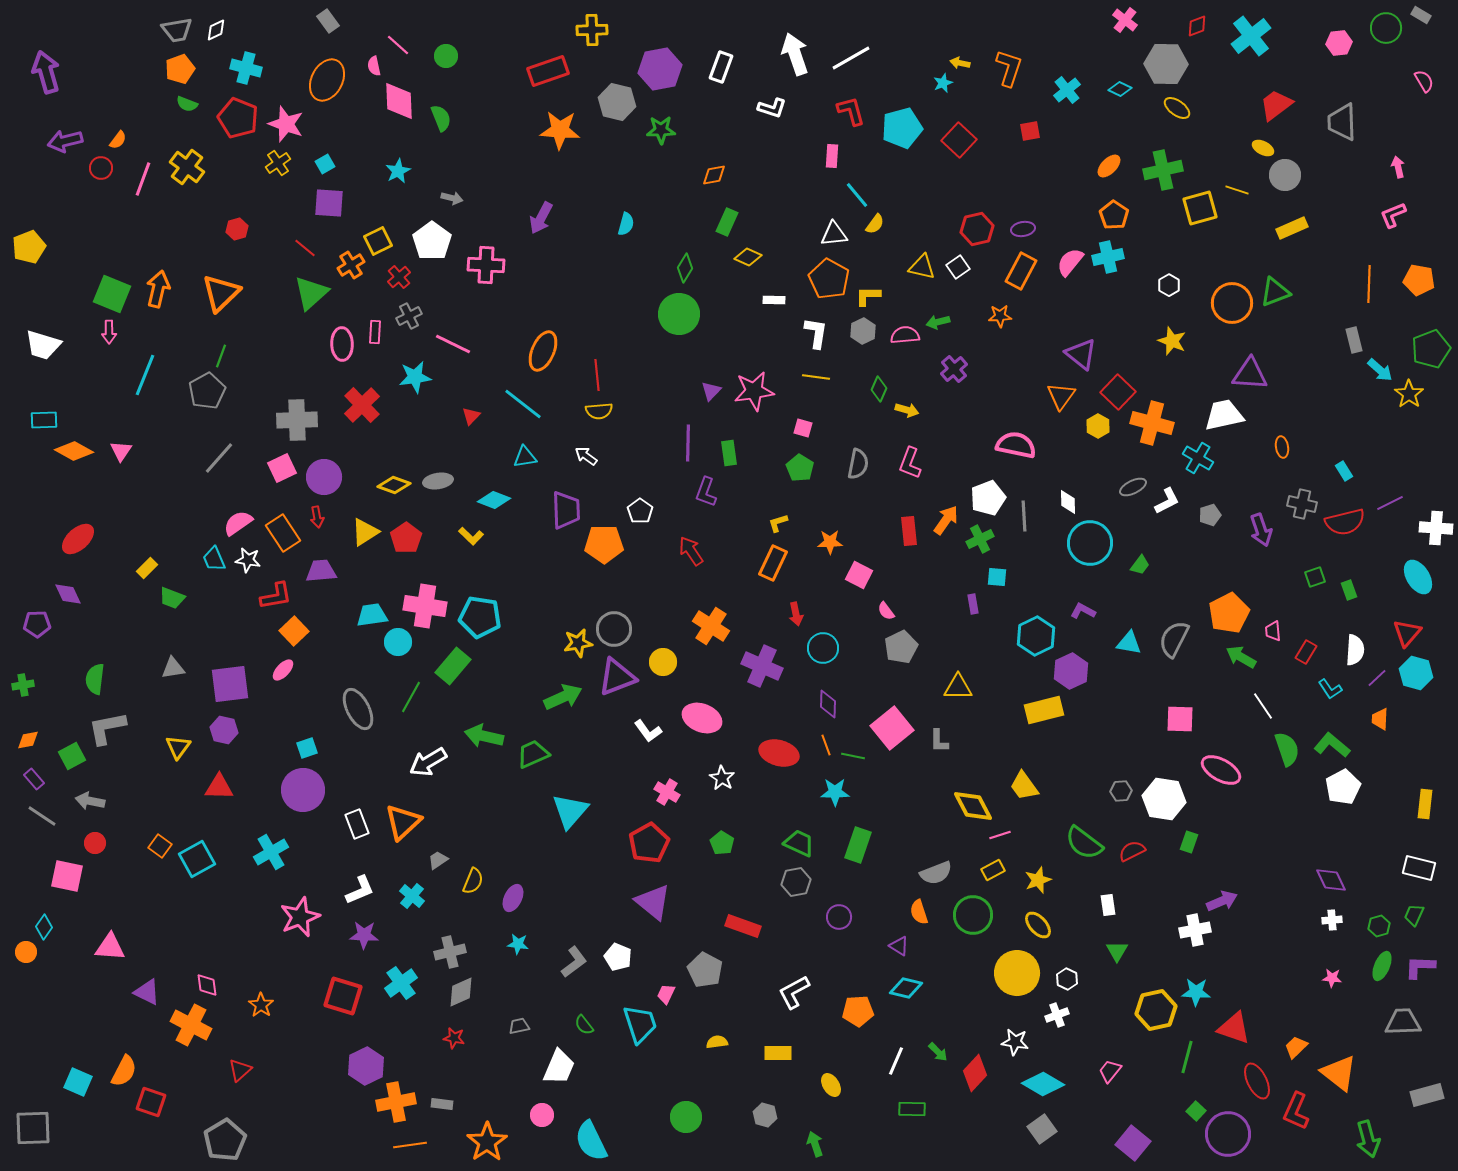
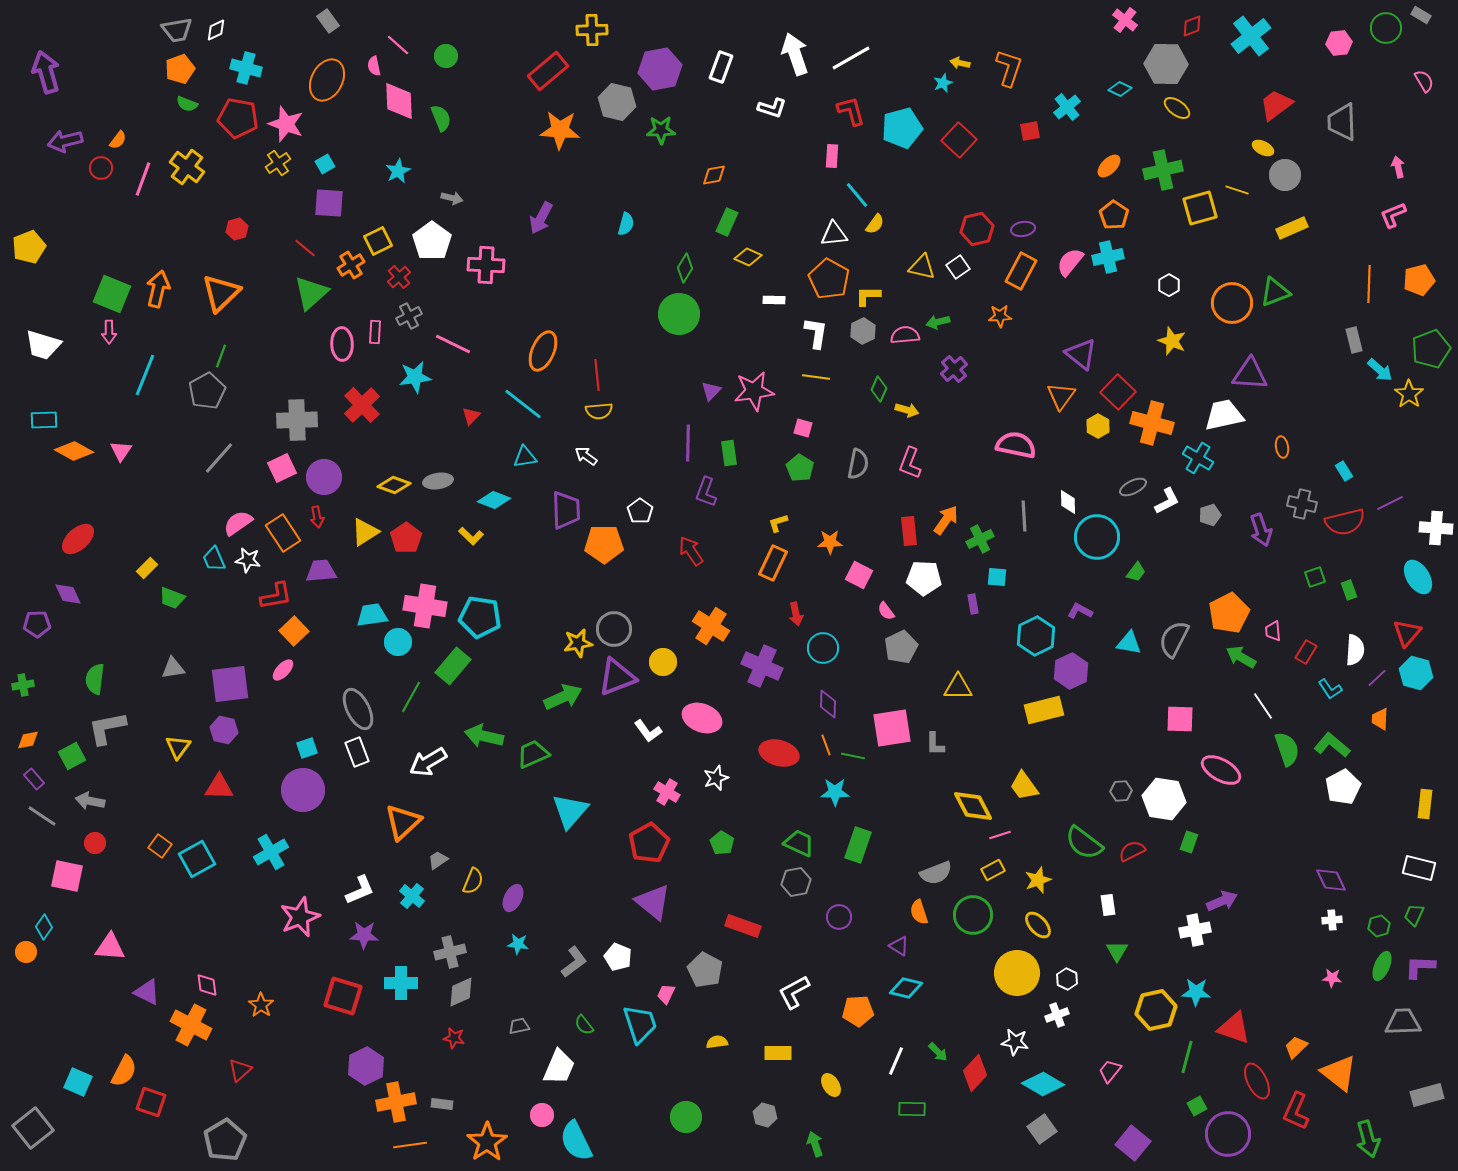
red diamond at (1197, 26): moved 5 px left
red rectangle at (548, 71): rotated 21 degrees counterclockwise
cyan cross at (1067, 90): moved 17 px down
red pentagon at (238, 118): rotated 12 degrees counterclockwise
orange pentagon at (1419, 280): rotated 24 degrees counterclockwise
white pentagon at (988, 498): moved 64 px left, 80 px down; rotated 24 degrees clockwise
cyan circle at (1090, 543): moved 7 px right, 6 px up
green trapezoid at (1140, 565): moved 4 px left, 7 px down
purple L-shape at (1083, 611): moved 3 px left
pink square at (892, 728): rotated 30 degrees clockwise
gray L-shape at (939, 741): moved 4 px left, 3 px down
white star at (722, 778): moved 6 px left; rotated 20 degrees clockwise
white rectangle at (357, 824): moved 72 px up
cyan cross at (401, 983): rotated 36 degrees clockwise
green square at (1196, 1111): moved 1 px right, 5 px up; rotated 18 degrees clockwise
gray square at (33, 1128): rotated 36 degrees counterclockwise
cyan semicircle at (591, 1141): moved 15 px left
